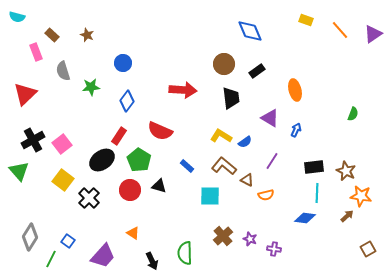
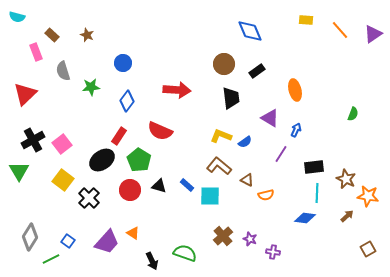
yellow rectangle at (306, 20): rotated 16 degrees counterclockwise
red arrow at (183, 90): moved 6 px left
yellow L-shape at (221, 136): rotated 10 degrees counterclockwise
purple line at (272, 161): moved 9 px right, 7 px up
blue rectangle at (187, 166): moved 19 px down
brown L-shape at (224, 166): moved 5 px left
green triangle at (19, 171): rotated 10 degrees clockwise
brown star at (346, 171): moved 8 px down
orange star at (361, 196): moved 7 px right
purple cross at (274, 249): moved 1 px left, 3 px down
green semicircle at (185, 253): rotated 110 degrees clockwise
purple trapezoid at (103, 256): moved 4 px right, 14 px up
green line at (51, 259): rotated 36 degrees clockwise
